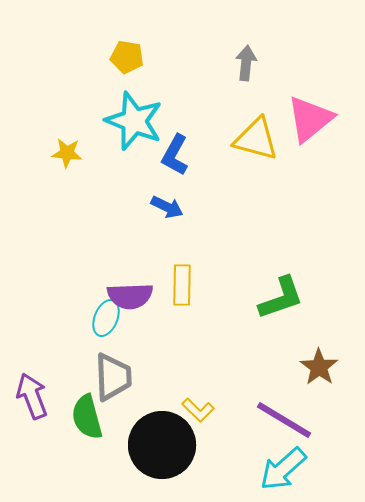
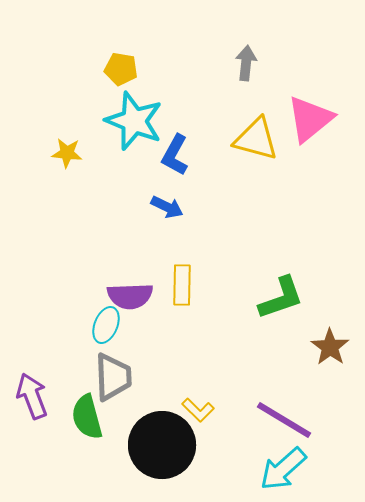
yellow pentagon: moved 6 px left, 12 px down
cyan ellipse: moved 7 px down
brown star: moved 11 px right, 20 px up
